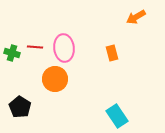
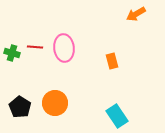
orange arrow: moved 3 px up
orange rectangle: moved 8 px down
orange circle: moved 24 px down
